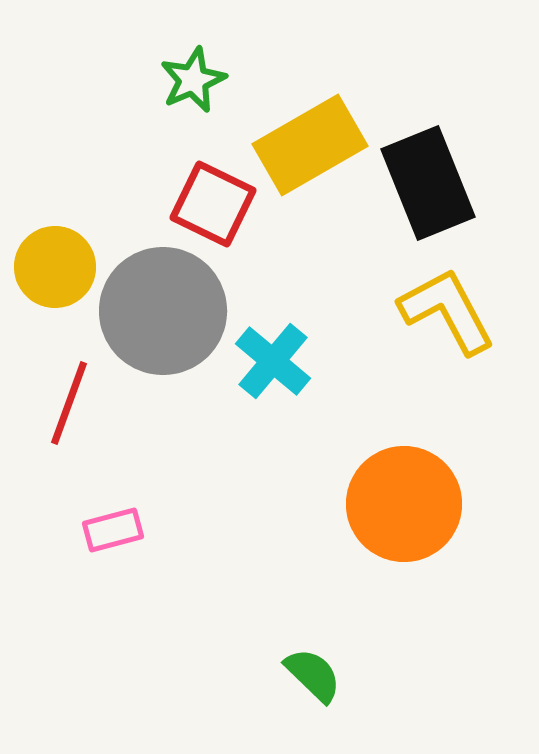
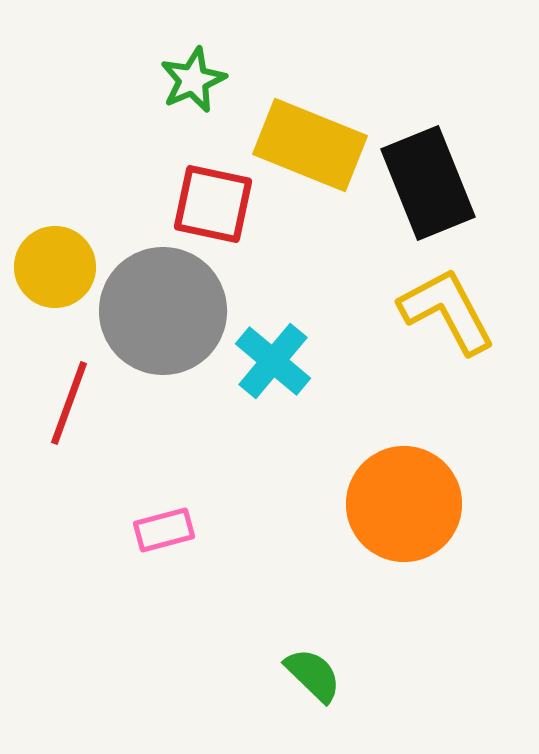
yellow rectangle: rotated 52 degrees clockwise
red square: rotated 14 degrees counterclockwise
pink rectangle: moved 51 px right
